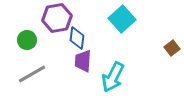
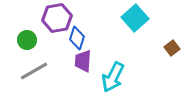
cyan square: moved 13 px right, 1 px up
blue diamond: rotated 10 degrees clockwise
gray line: moved 2 px right, 3 px up
